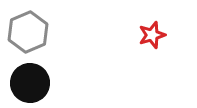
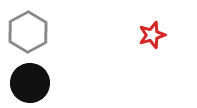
gray hexagon: rotated 6 degrees counterclockwise
